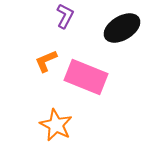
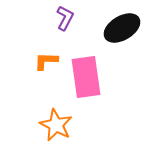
purple L-shape: moved 2 px down
orange L-shape: rotated 25 degrees clockwise
pink rectangle: rotated 60 degrees clockwise
